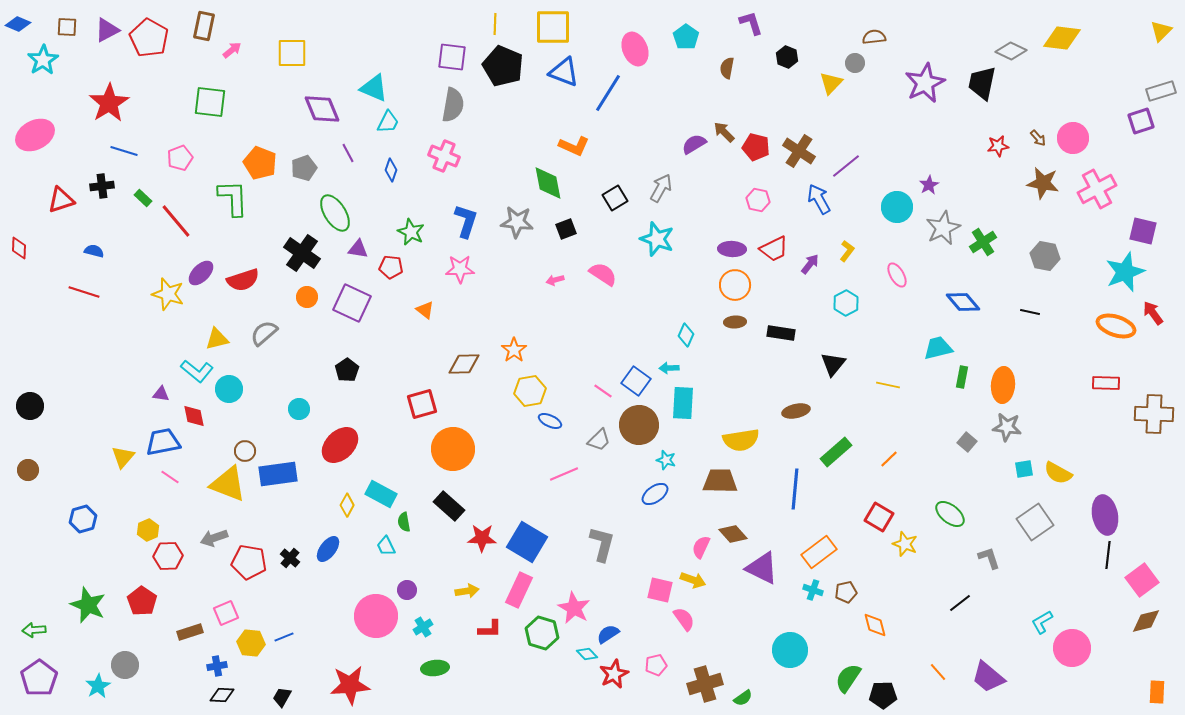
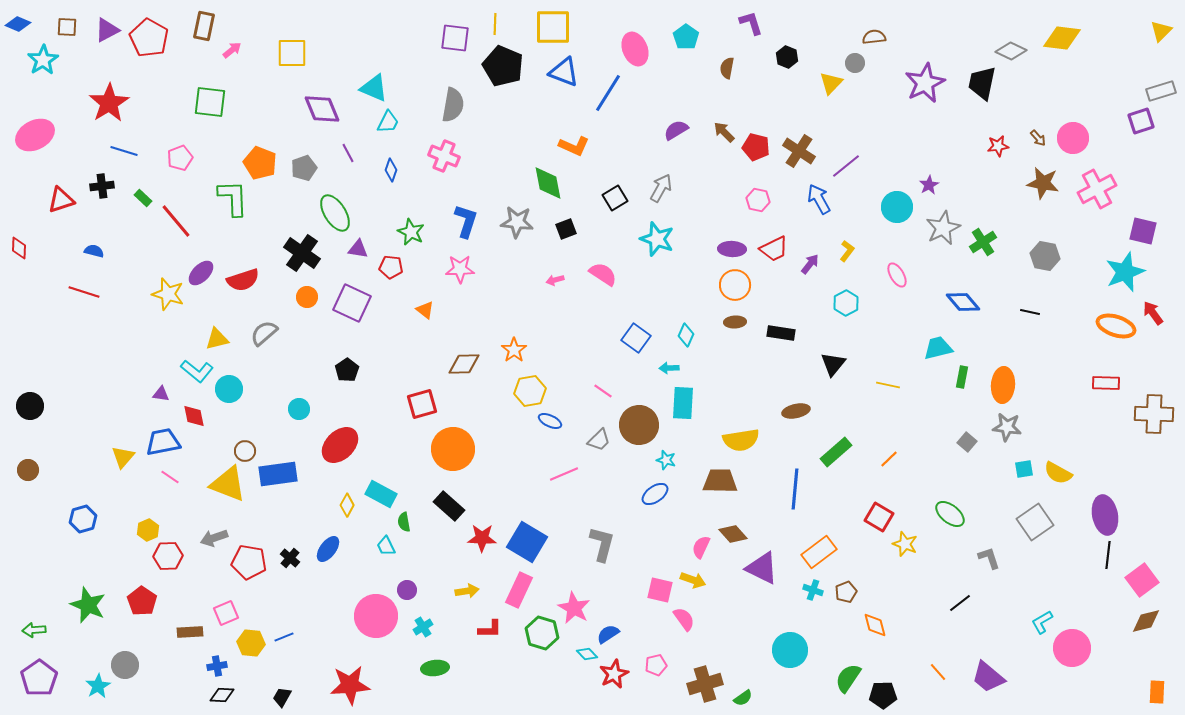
purple square at (452, 57): moved 3 px right, 19 px up
purple semicircle at (694, 144): moved 18 px left, 14 px up
blue square at (636, 381): moved 43 px up
brown pentagon at (846, 592): rotated 10 degrees counterclockwise
brown rectangle at (190, 632): rotated 15 degrees clockwise
